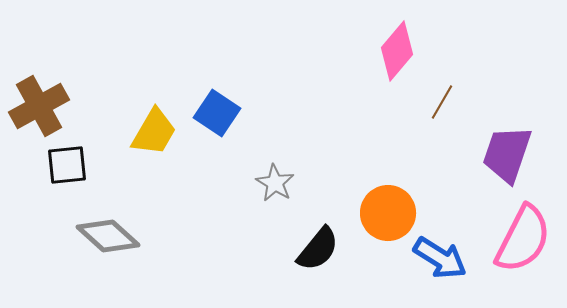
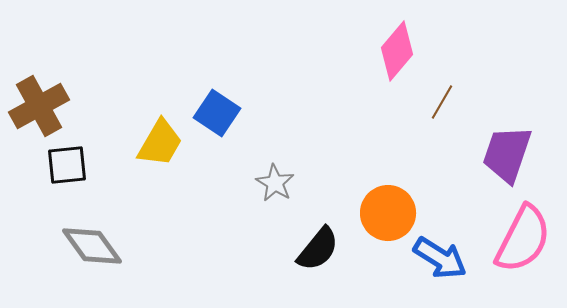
yellow trapezoid: moved 6 px right, 11 px down
gray diamond: moved 16 px left, 10 px down; rotated 12 degrees clockwise
